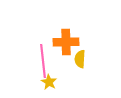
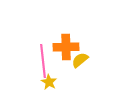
orange cross: moved 5 px down
yellow semicircle: moved 1 px down; rotated 48 degrees clockwise
